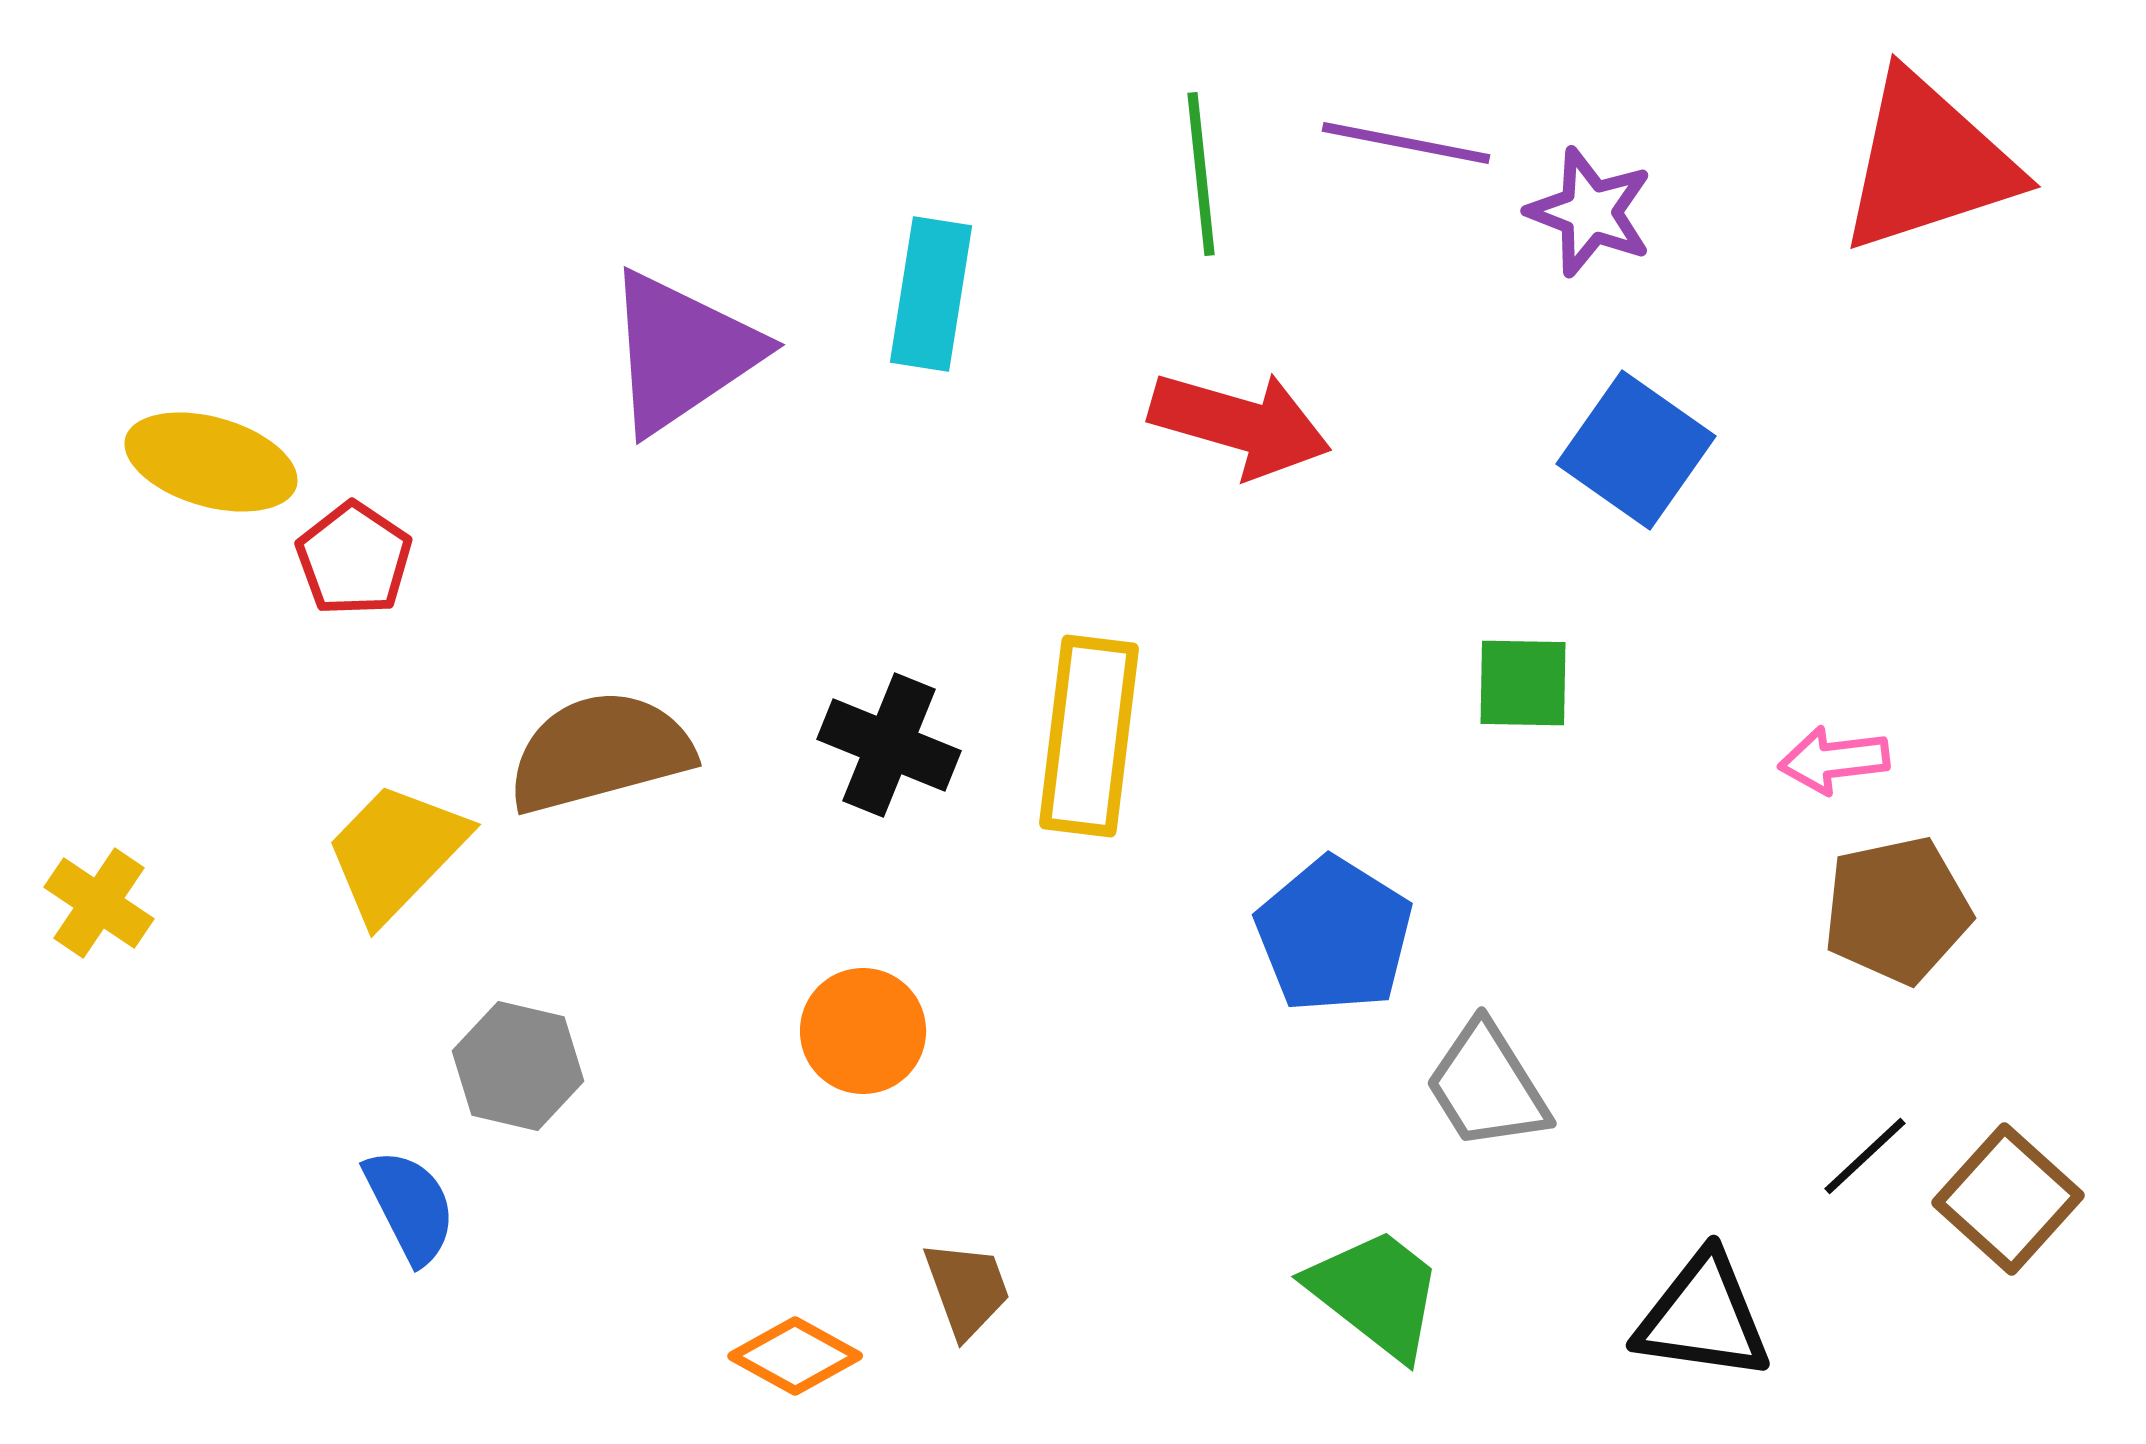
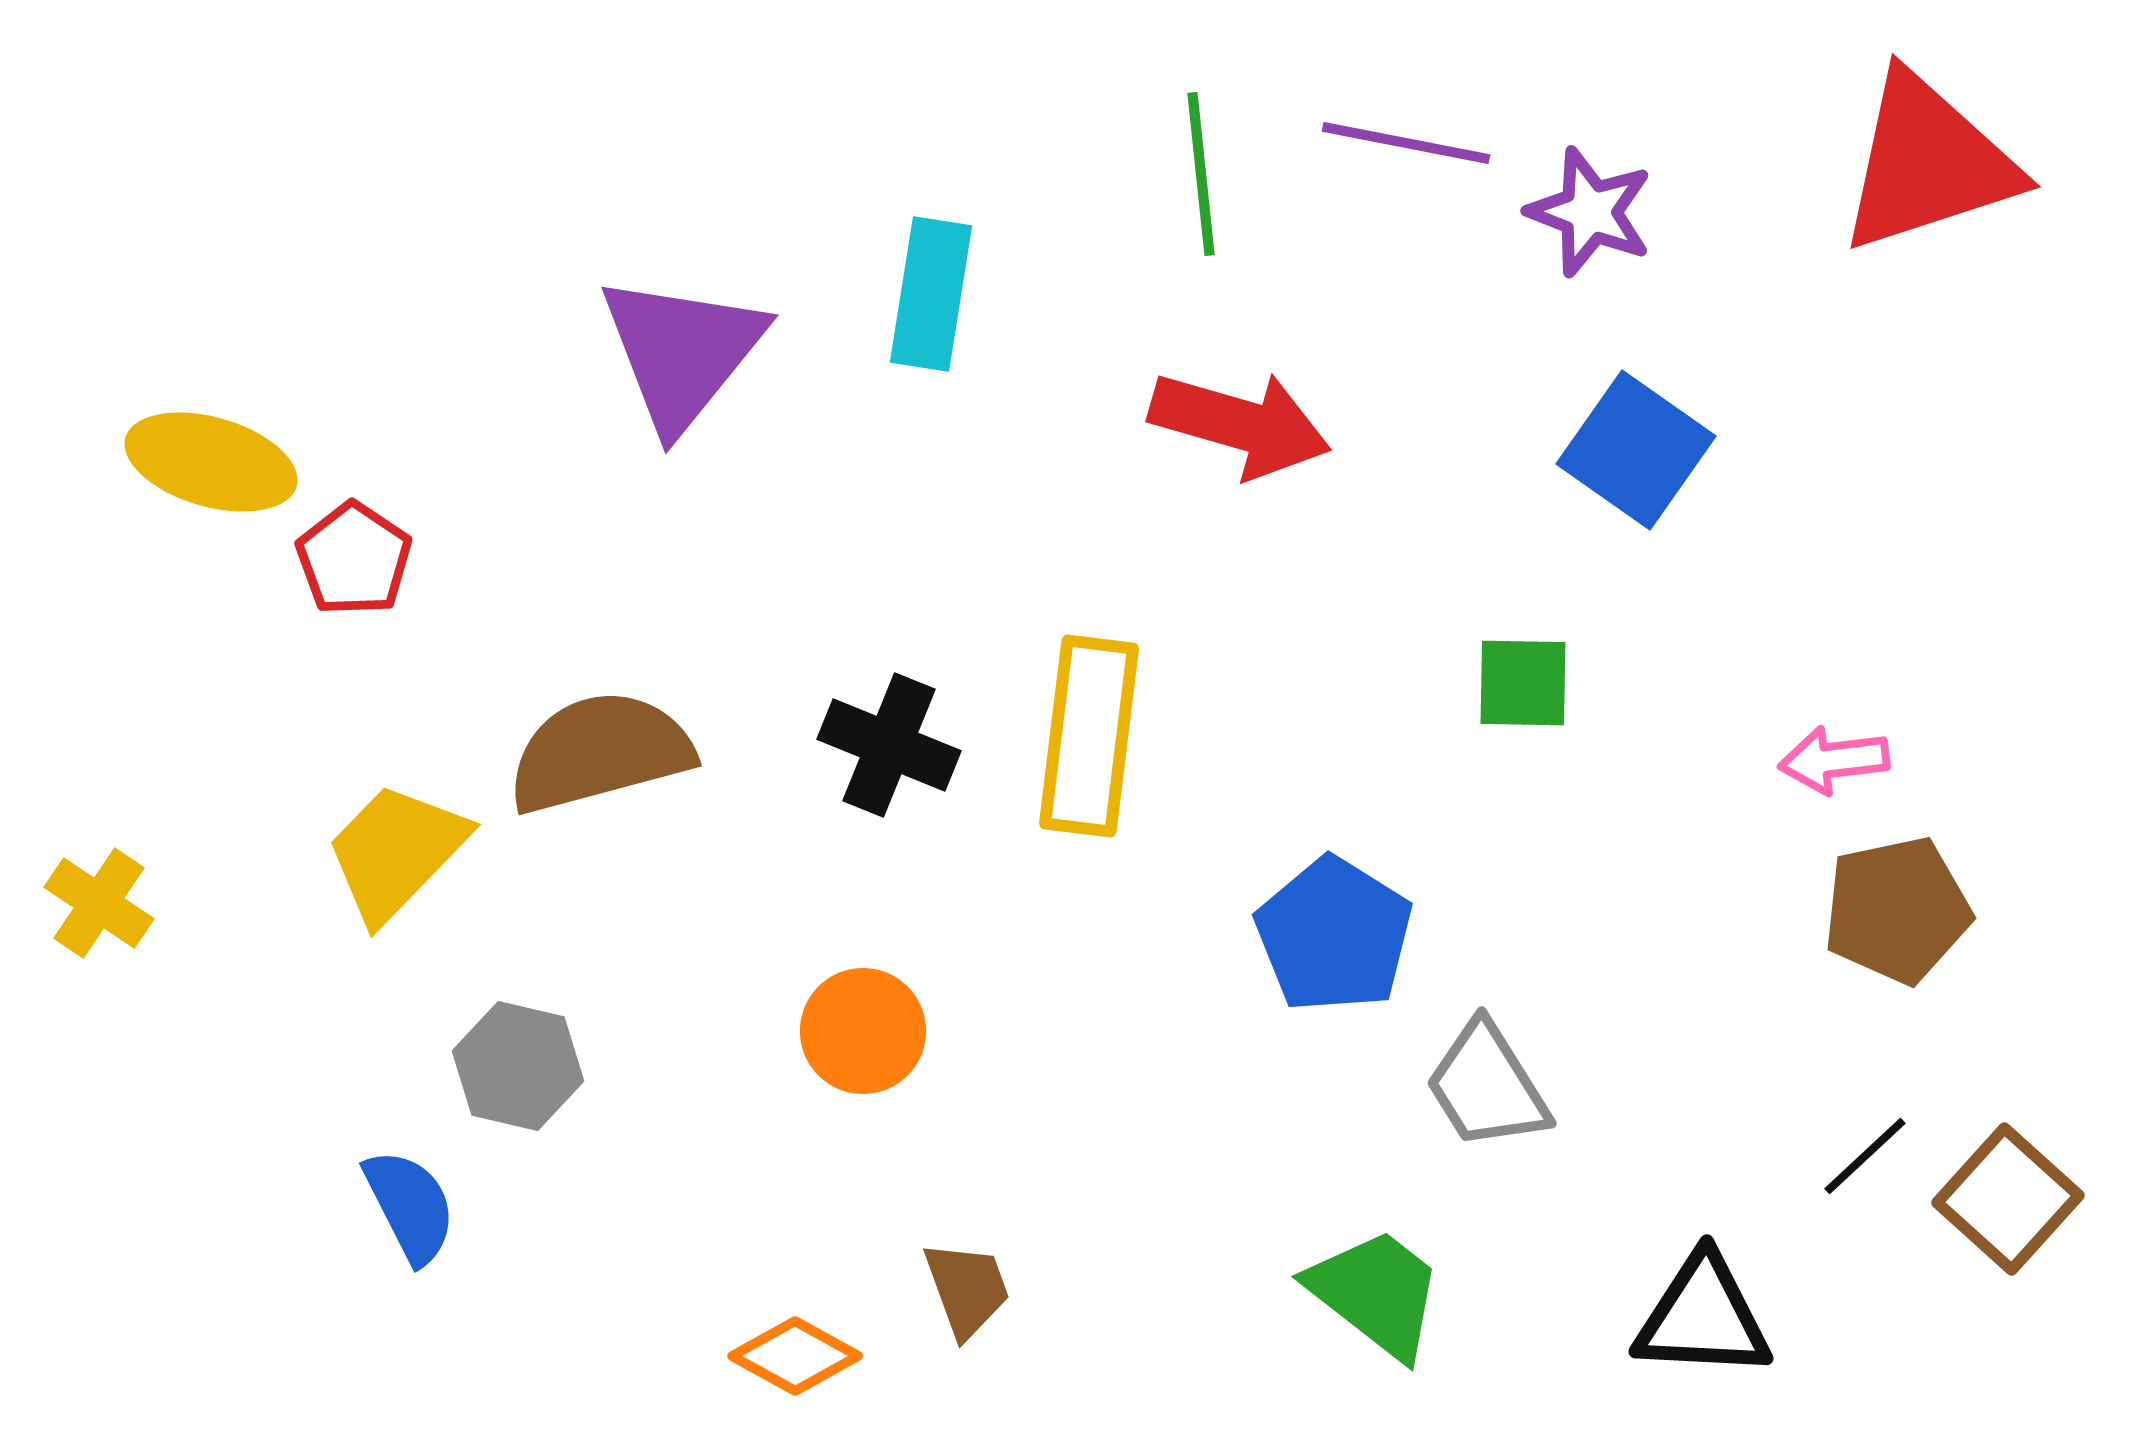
purple triangle: rotated 17 degrees counterclockwise
black triangle: rotated 5 degrees counterclockwise
